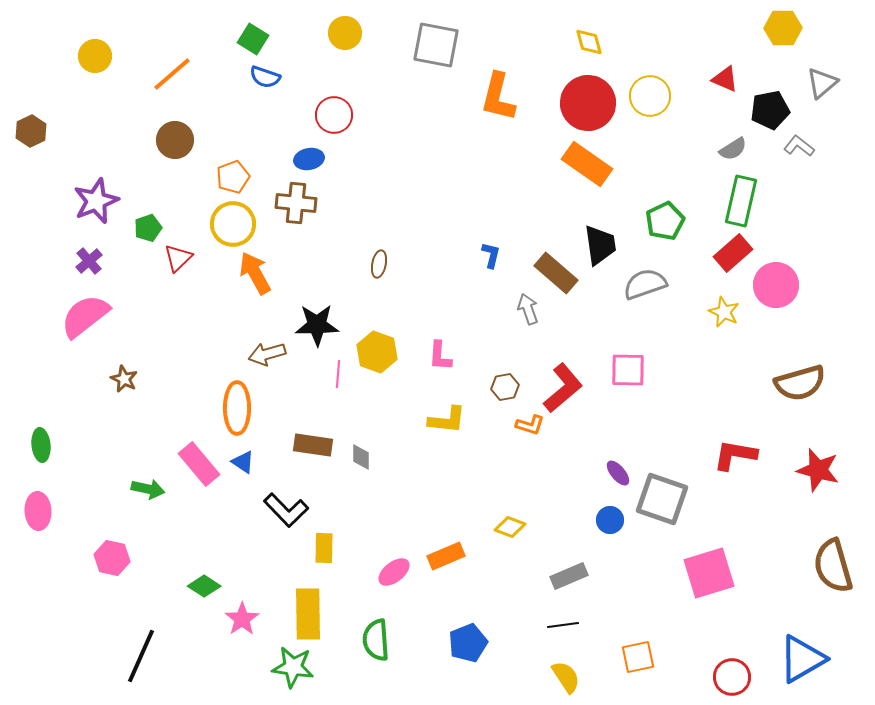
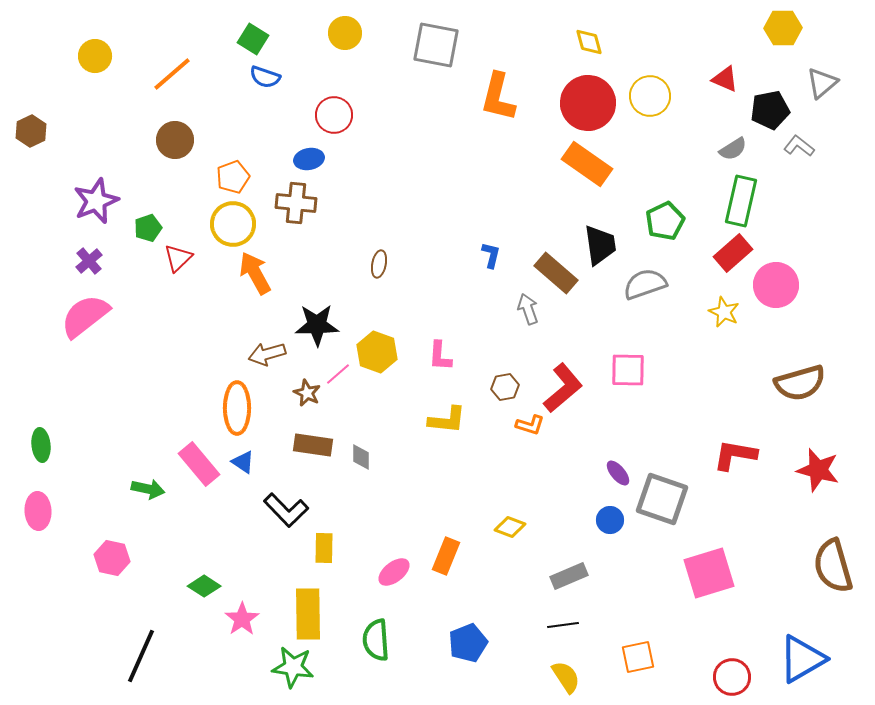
pink line at (338, 374): rotated 44 degrees clockwise
brown star at (124, 379): moved 183 px right, 14 px down
orange rectangle at (446, 556): rotated 45 degrees counterclockwise
